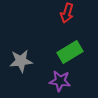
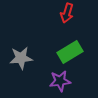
gray star: moved 3 px up
purple star: rotated 15 degrees counterclockwise
